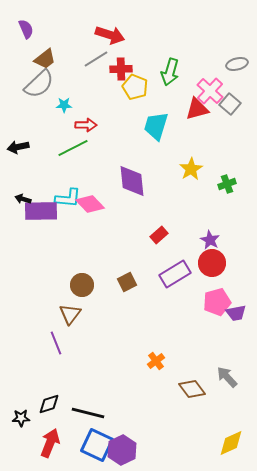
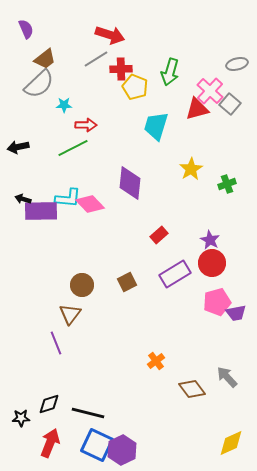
purple diamond at (132, 181): moved 2 px left, 2 px down; rotated 12 degrees clockwise
